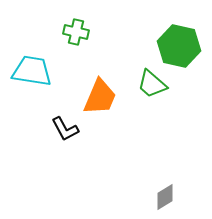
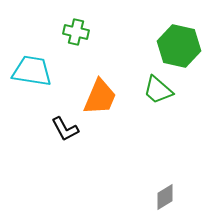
green trapezoid: moved 6 px right, 6 px down
